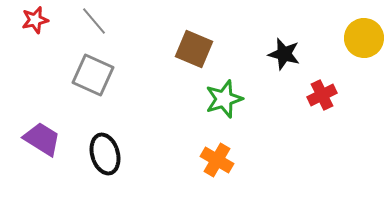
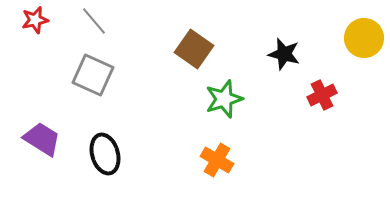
brown square: rotated 12 degrees clockwise
